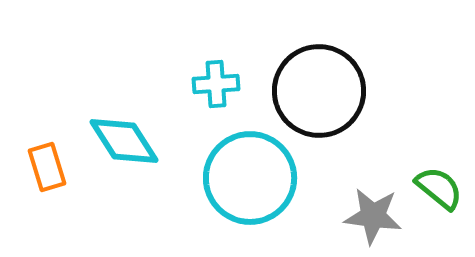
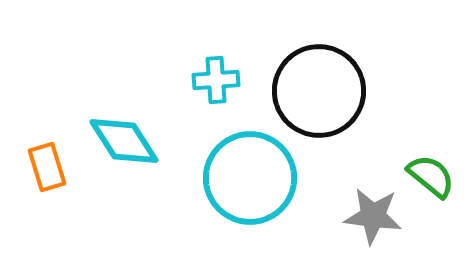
cyan cross: moved 4 px up
green semicircle: moved 8 px left, 12 px up
